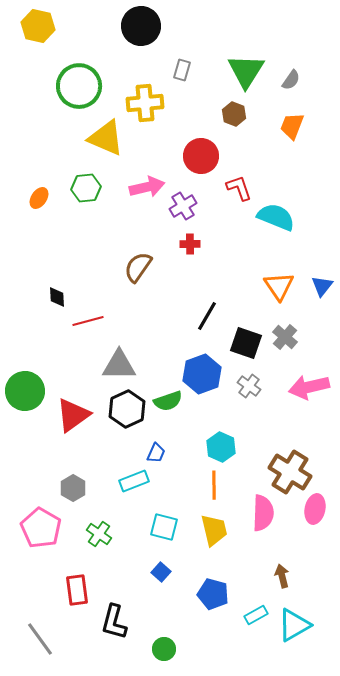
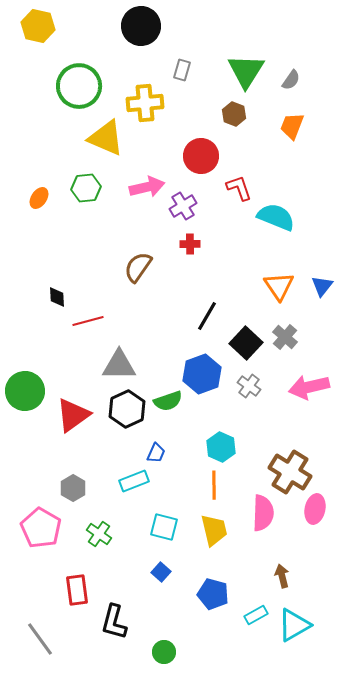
black square at (246, 343): rotated 24 degrees clockwise
green circle at (164, 649): moved 3 px down
